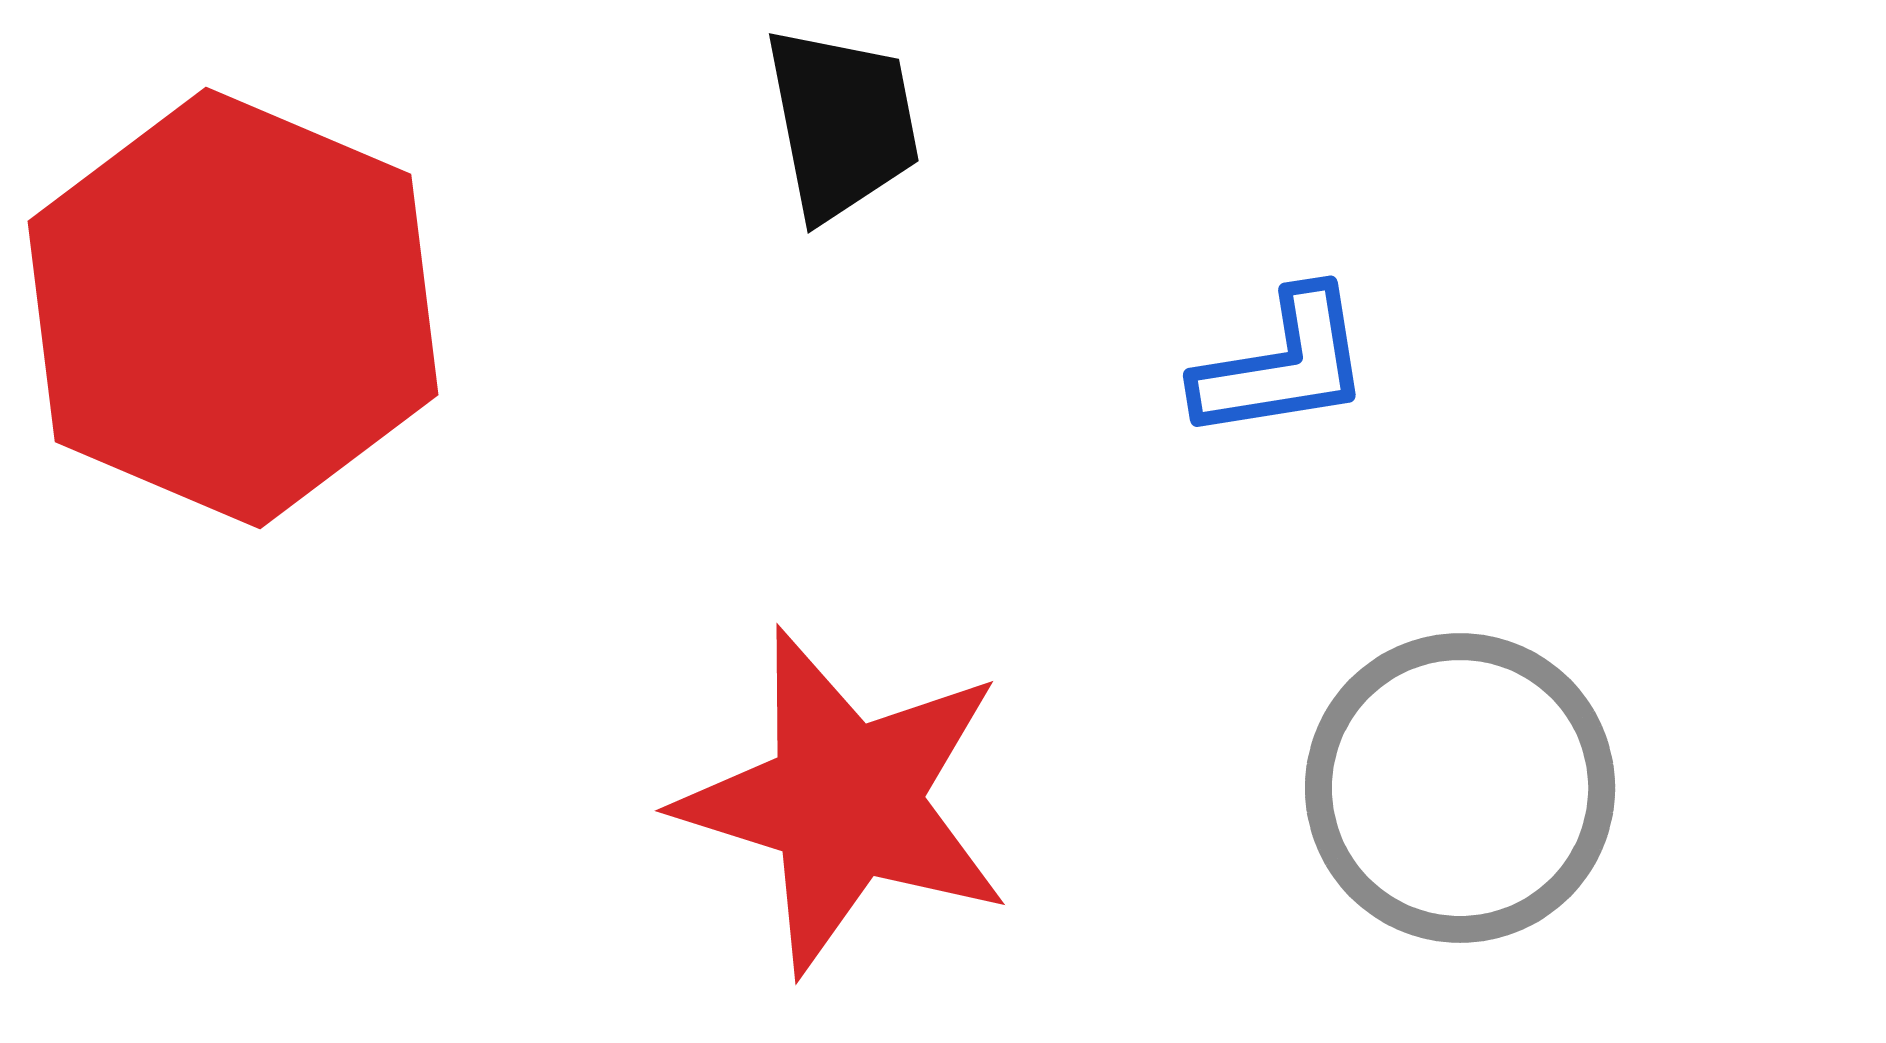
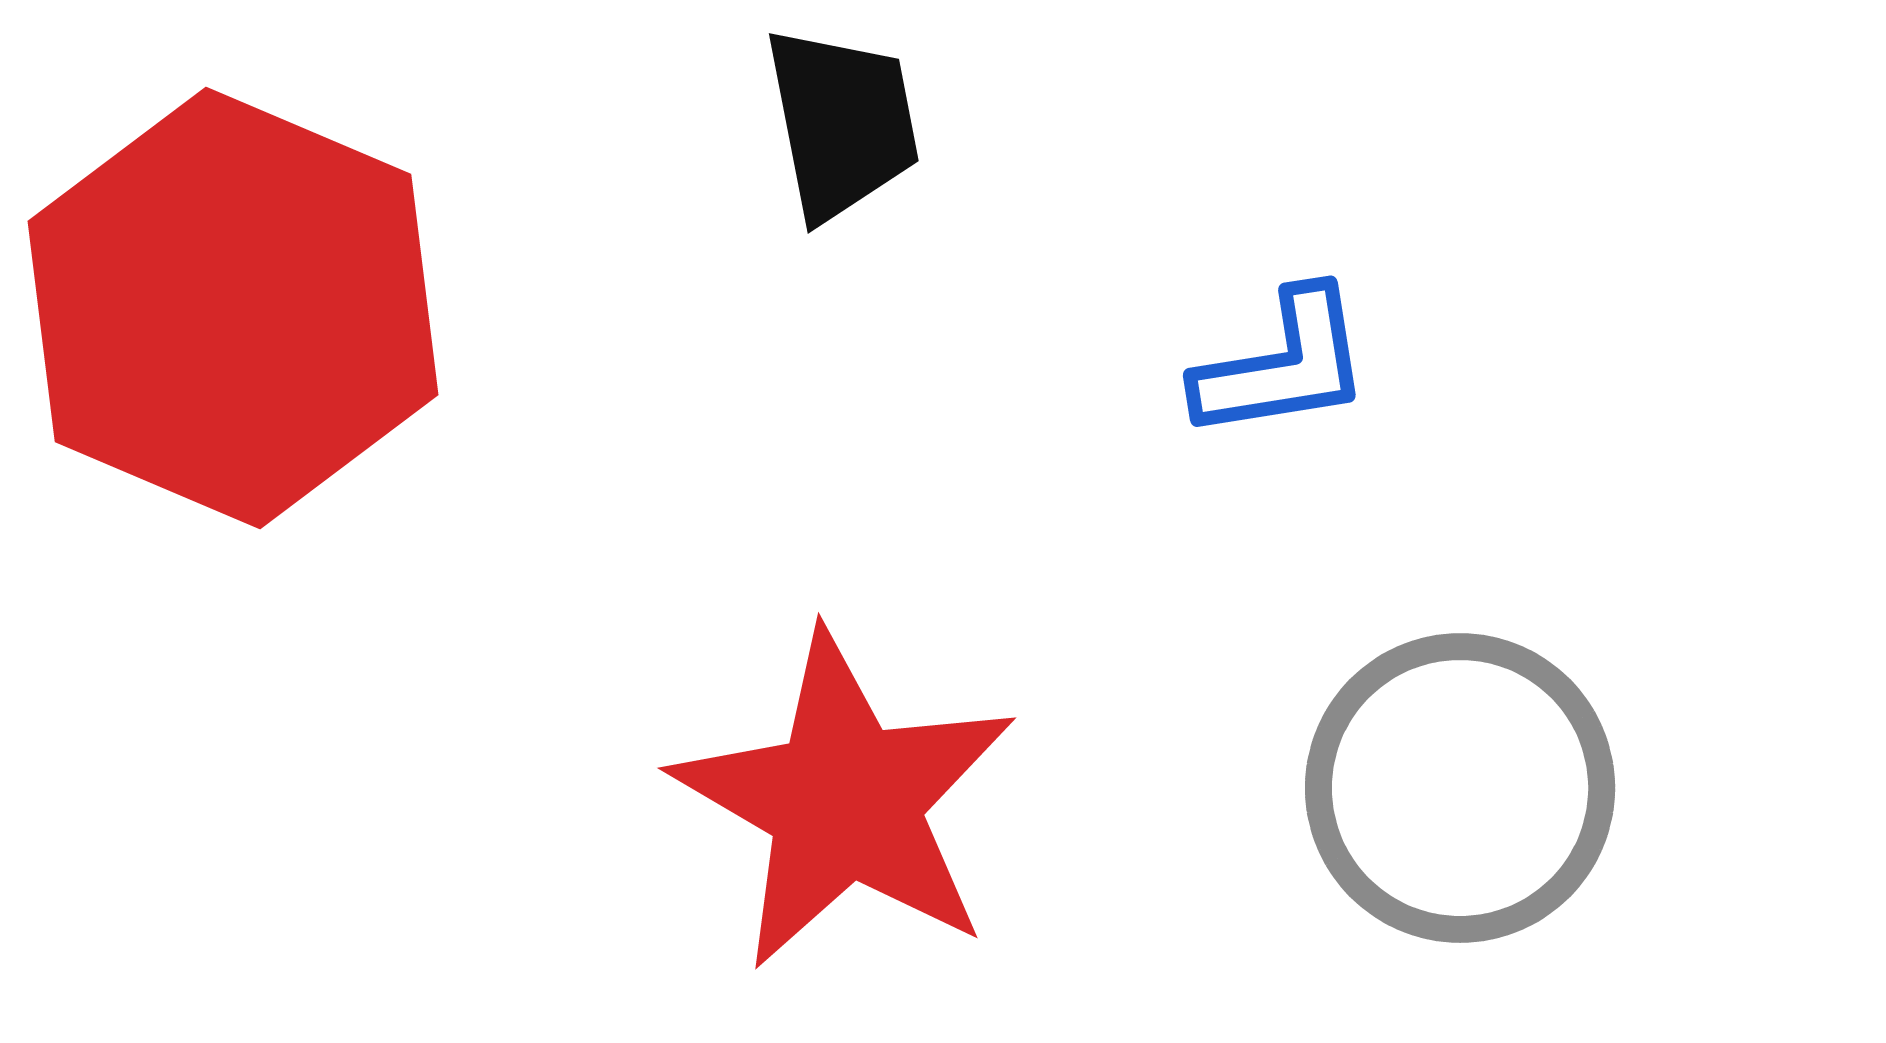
red star: rotated 13 degrees clockwise
